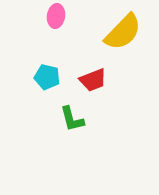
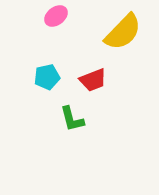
pink ellipse: rotated 45 degrees clockwise
cyan pentagon: rotated 25 degrees counterclockwise
